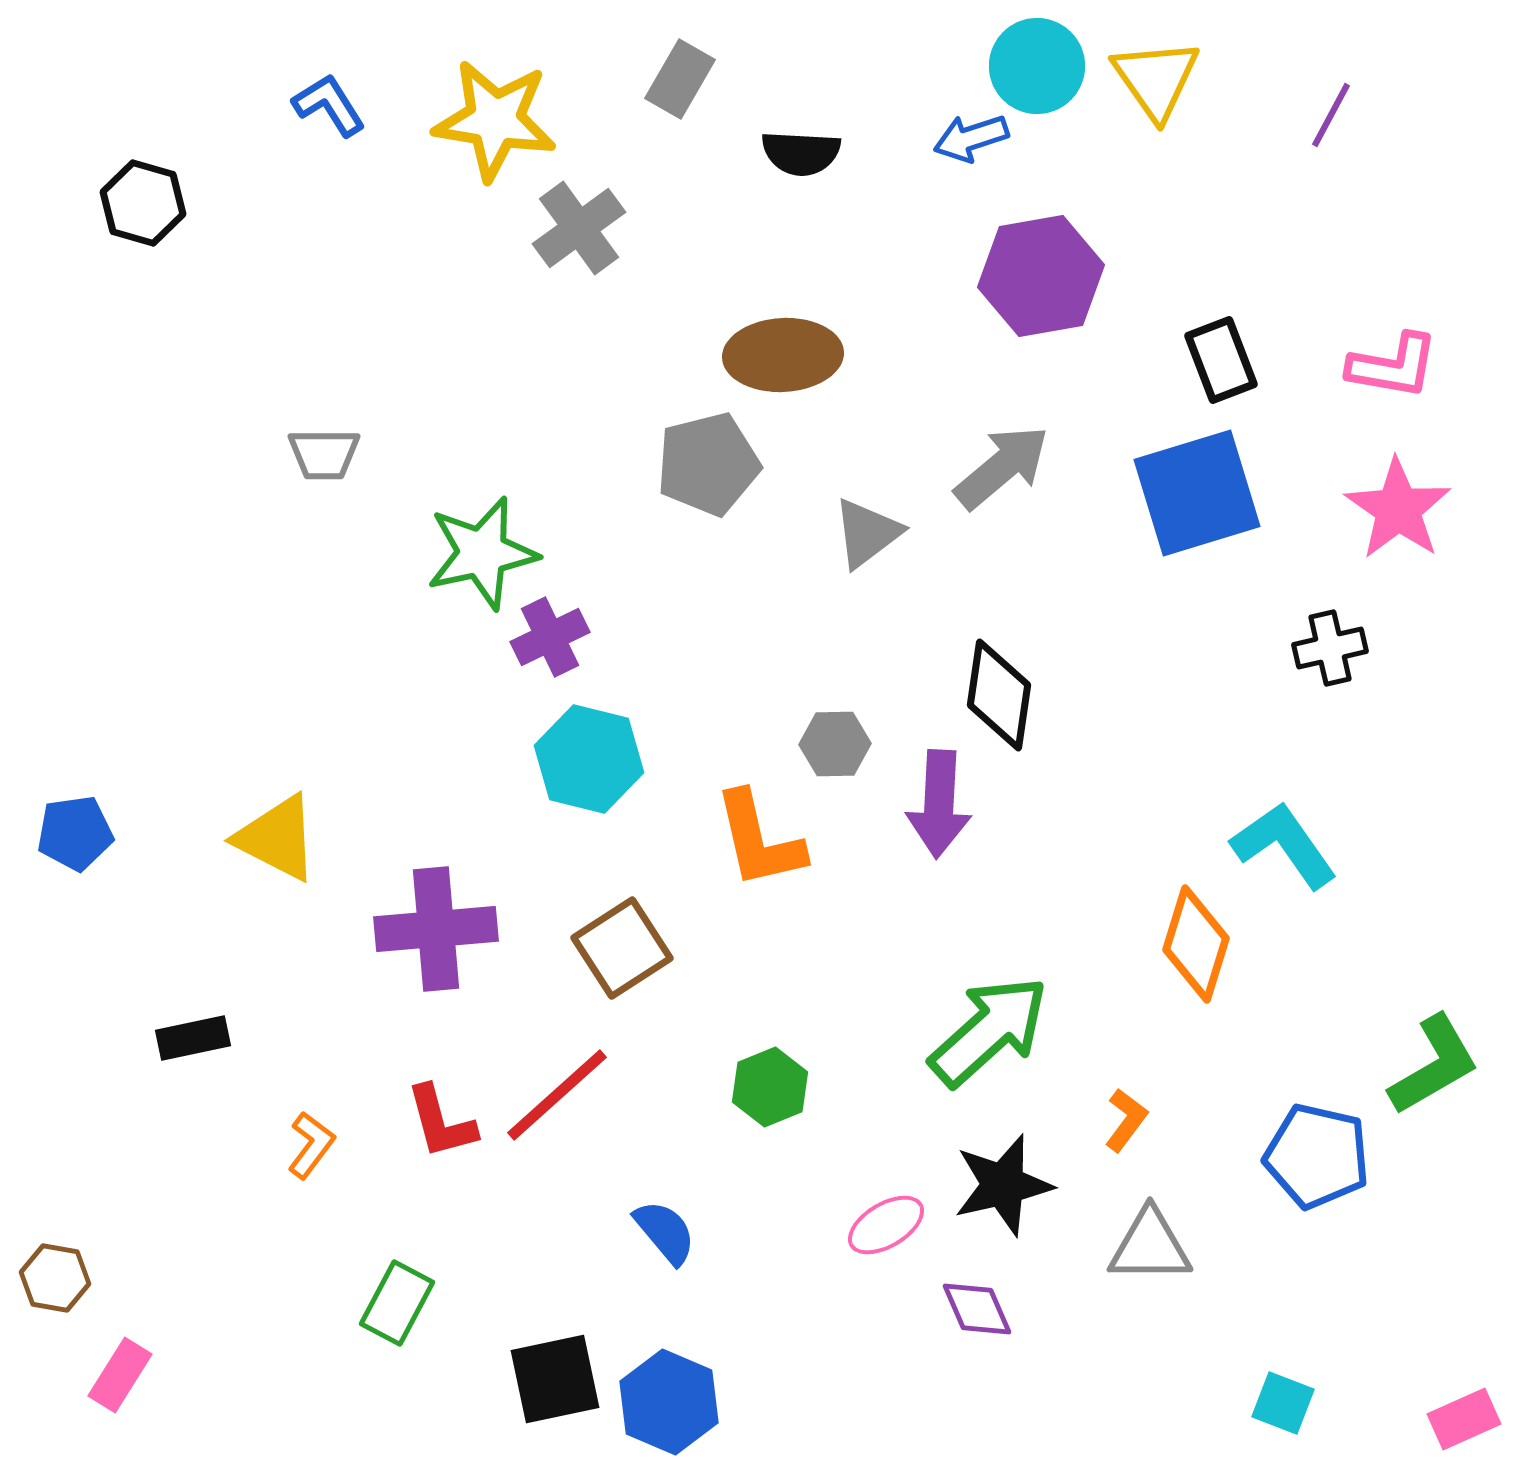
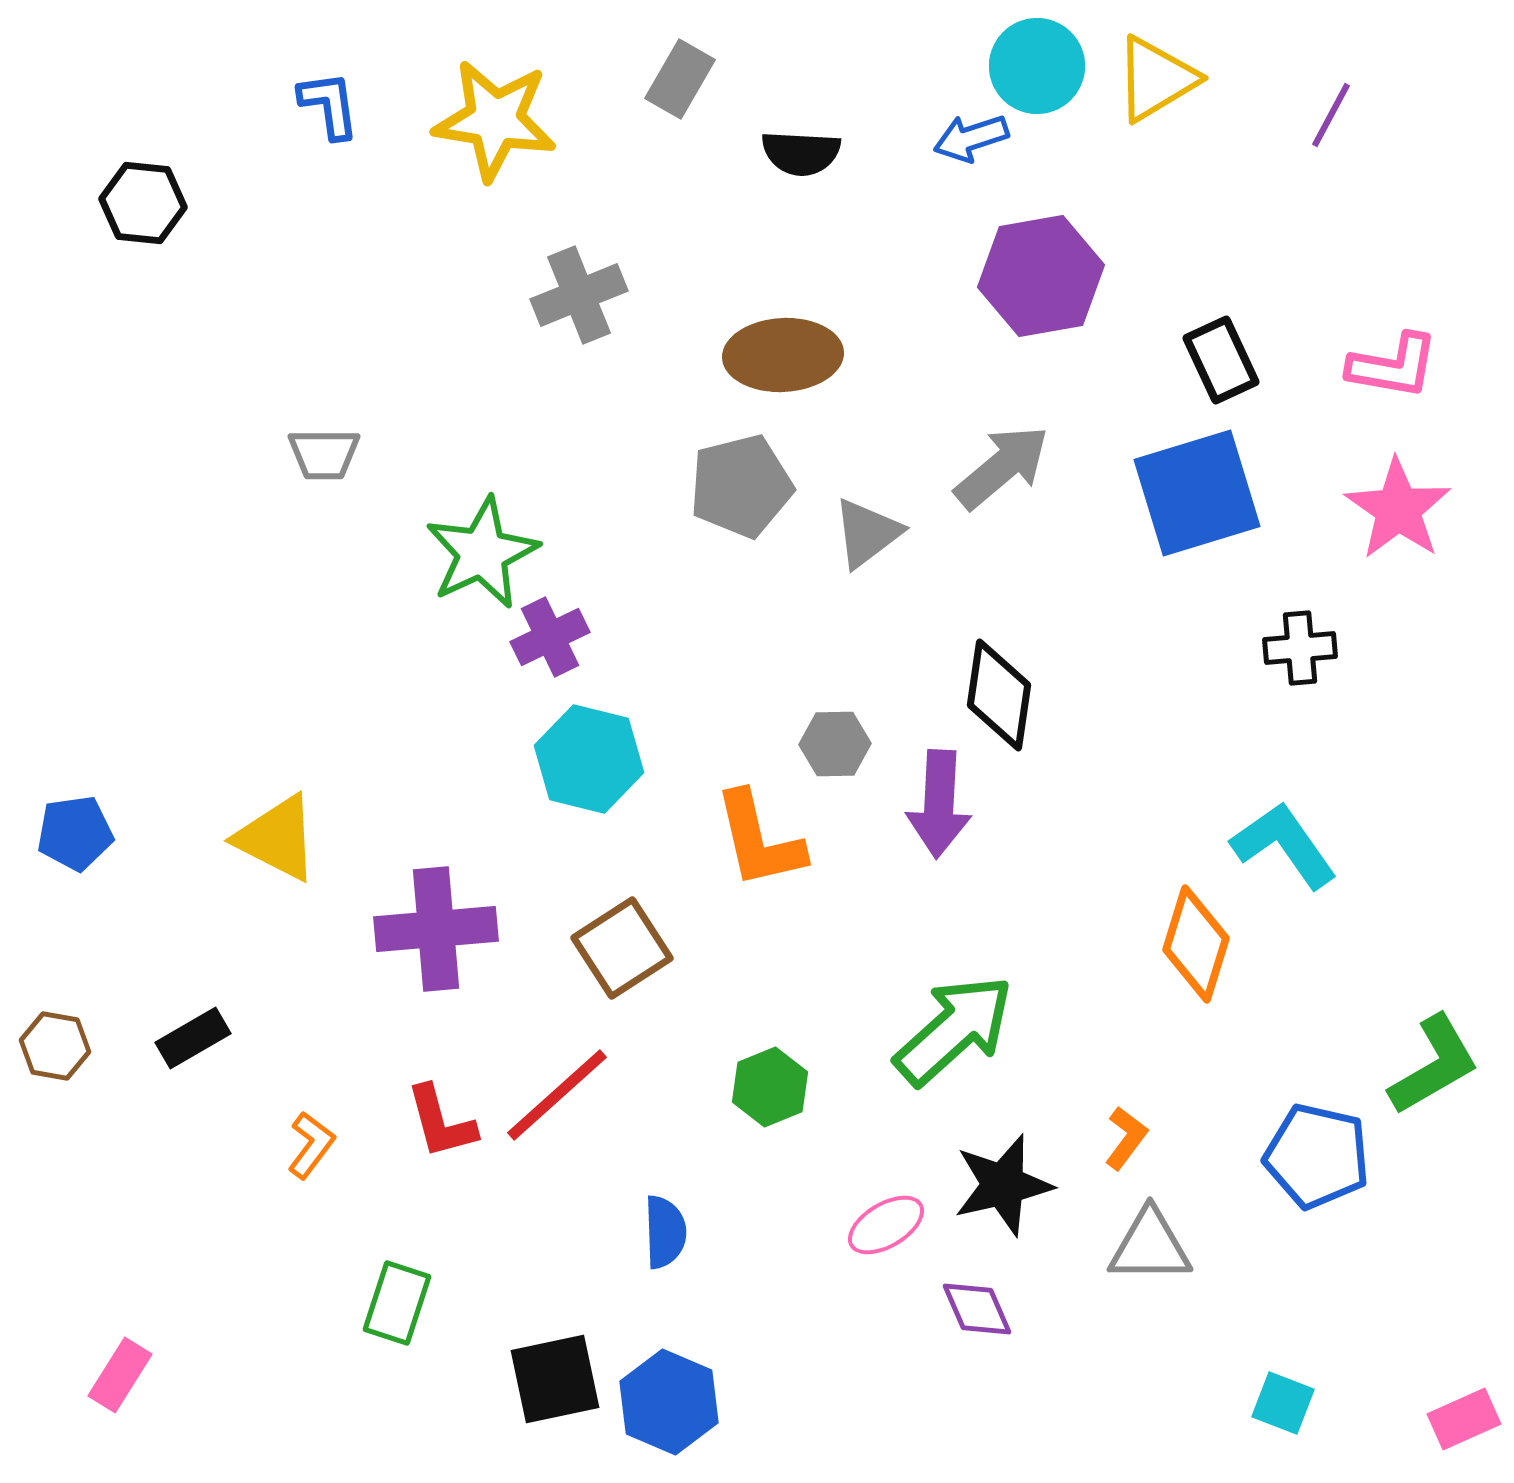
yellow triangle at (1156, 79): rotated 34 degrees clockwise
blue L-shape at (329, 105): rotated 24 degrees clockwise
black hexagon at (143, 203): rotated 10 degrees counterclockwise
gray cross at (579, 228): moved 67 px down; rotated 14 degrees clockwise
black rectangle at (1221, 360): rotated 4 degrees counterclockwise
gray pentagon at (708, 464): moved 33 px right, 22 px down
green star at (482, 553): rotated 13 degrees counterclockwise
black cross at (1330, 648): moved 30 px left; rotated 8 degrees clockwise
green arrow at (989, 1031): moved 35 px left, 1 px up
black rectangle at (193, 1038): rotated 18 degrees counterclockwise
orange L-shape at (1126, 1120): moved 18 px down
blue semicircle at (665, 1232): rotated 38 degrees clockwise
brown hexagon at (55, 1278): moved 232 px up
green rectangle at (397, 1303): rotated 10 degrees counterclockwise
